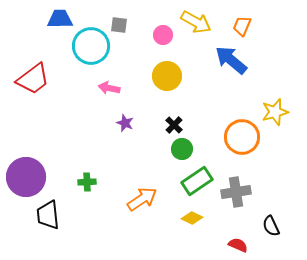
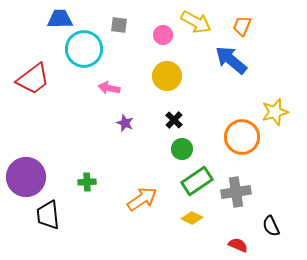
cyan circle: moved 7 px left, 3 px down
black cross: moved 5 px up
